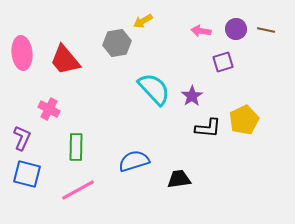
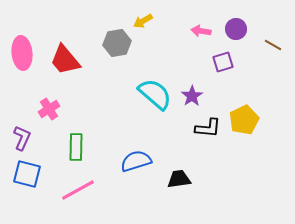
brown line: moved 7 px right, 15 px down; rotated 18 degrees clockwise
cyan semicircle: moved 1 px right, 5 px down; rotated 6 degrees counterclockwise
pink cross: rotated 30 degrees clockwise
blue semicircle: moved 2 px right
